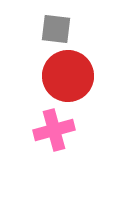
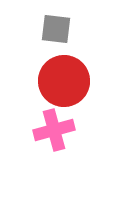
red circle: moved 4 px left, 5 px down
